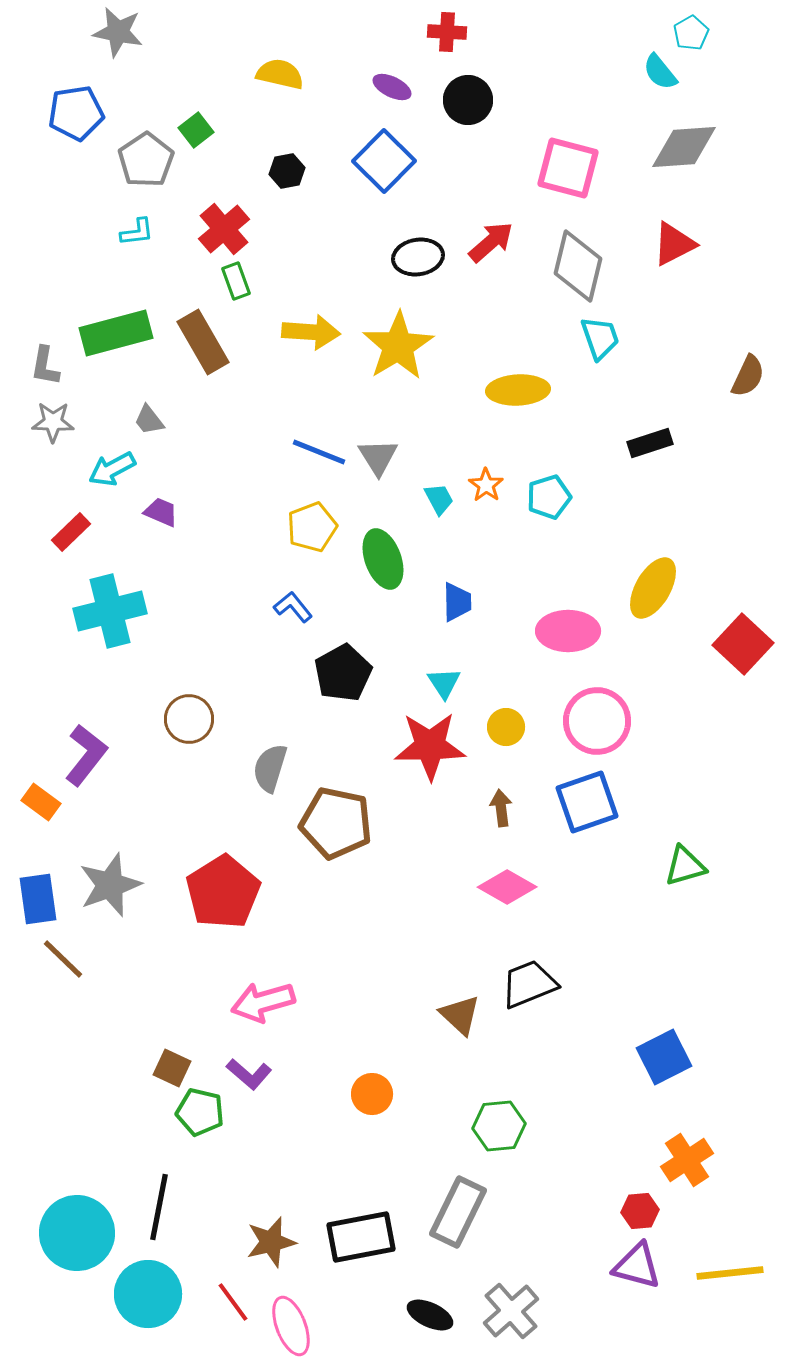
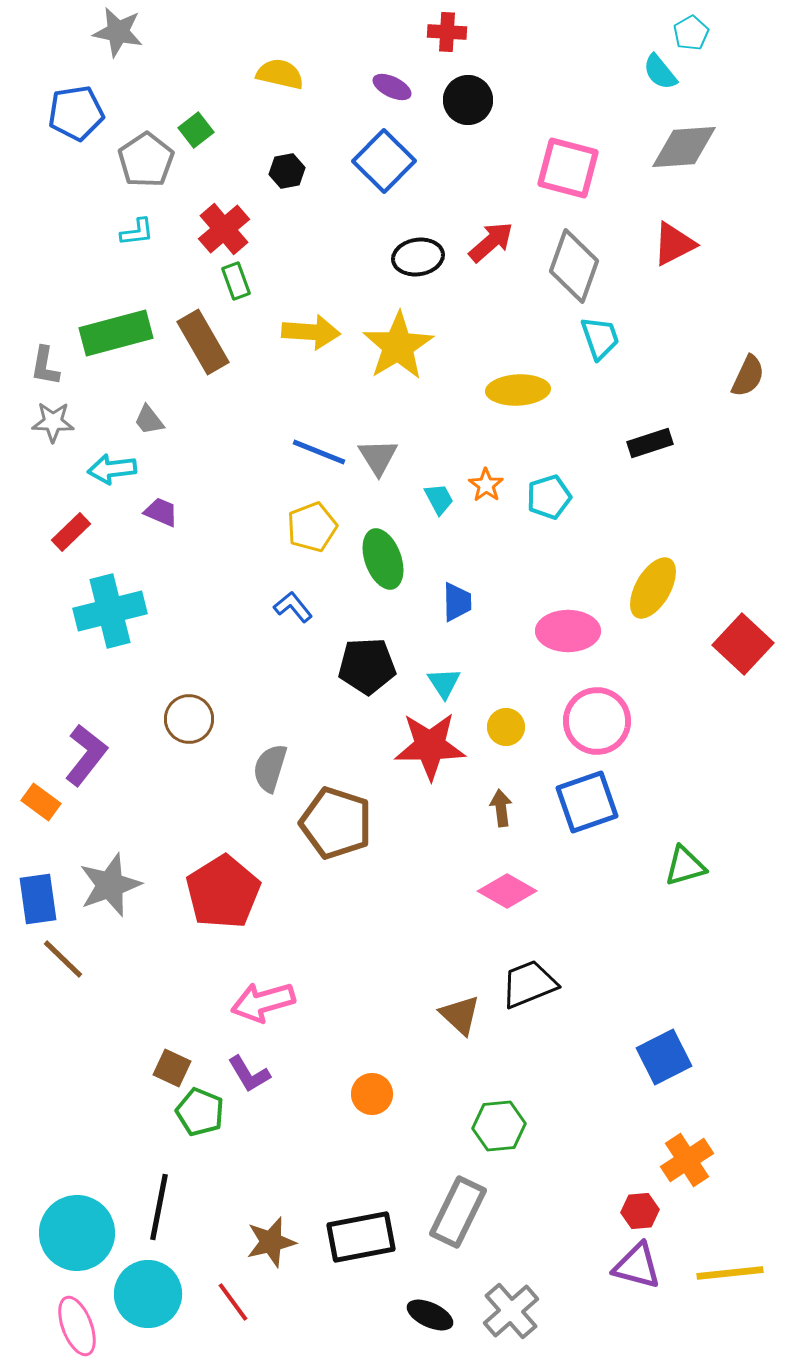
gray diamond at (578, 266): moved 4 px left; rotated 6 degrees clockwise
cyan arrow at (112, 469): rotated 21 degrees clockwise
black pentagon at (343, 673): moved 24 px right, 7 px up; rotated 26 degrees clockwise
brown pentagon at (336, 823): rotated 6 degrees clockwise
pink diamond at (507, 887): moved 4 px down
purple L-shape at (249, 1074): rotated 18 degrees clockwise
green pentagon at (200, 1112): rotated 9 degrees clockwise
pink ellipse at (291, 1326): moved 214 px left
